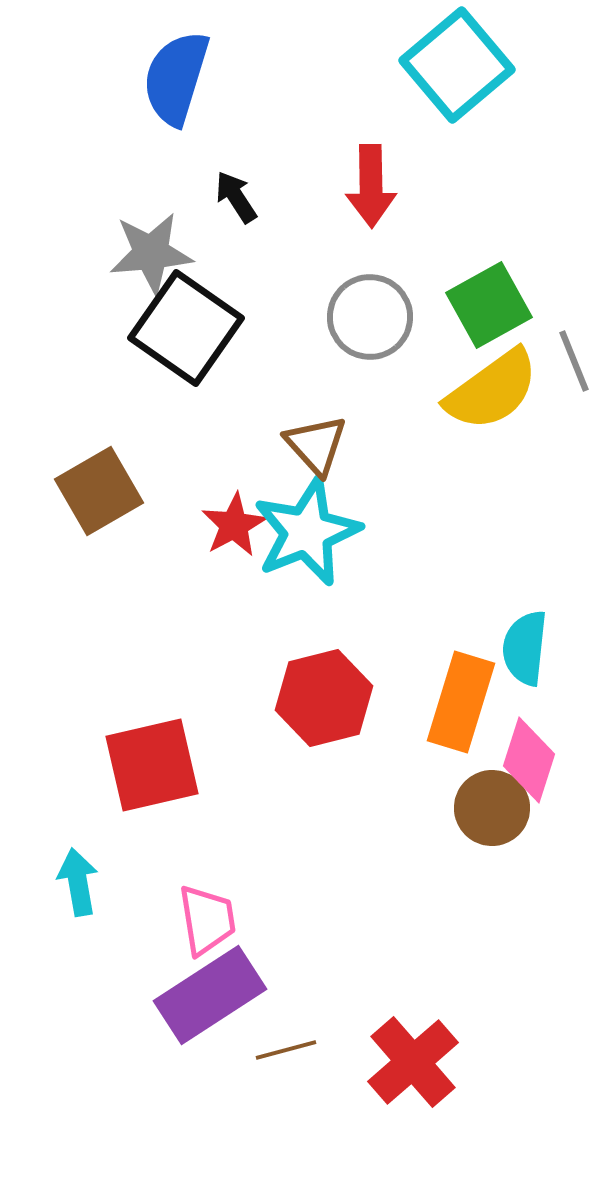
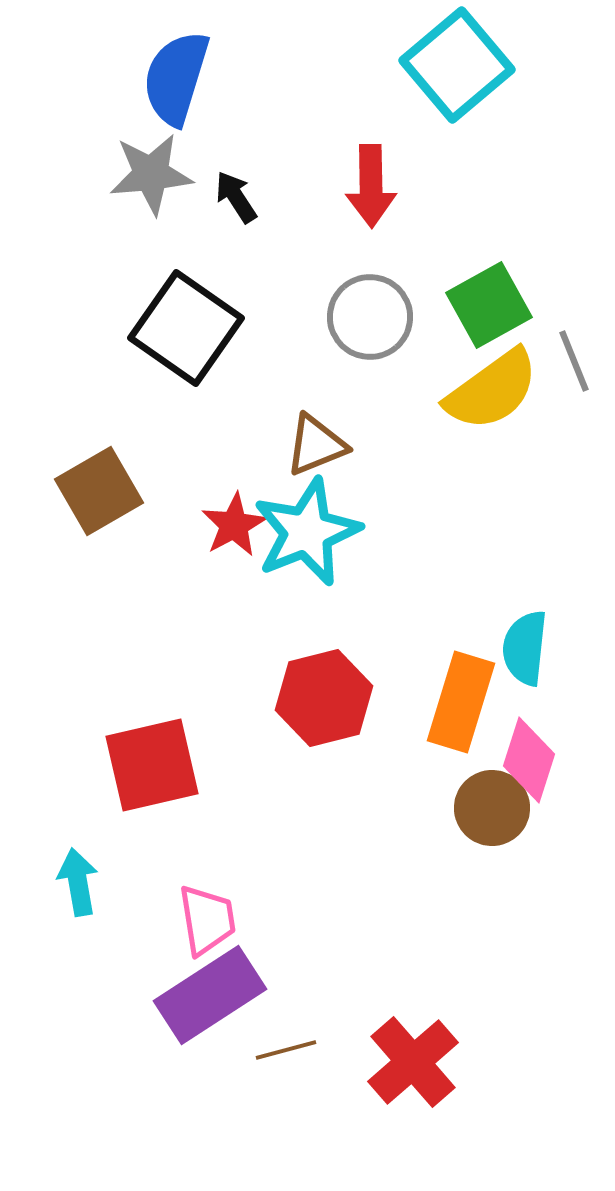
gray star: moved 79 px up
brown triangle: rotated 50 degrees clockwise
